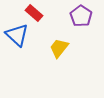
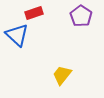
red rectangle: rotated 60 degrees counterclockwise
yellow trapezoid: moved 3 px right, 27 px down
